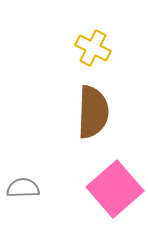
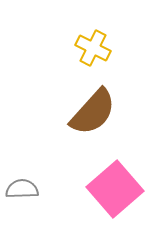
brown semicircle: rotated 40 degrees clockwise
gray semicircle: moved 1 px left, 1 px down
